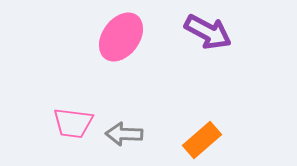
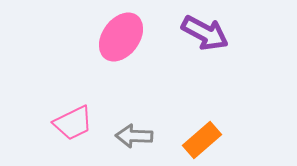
purple arrow: moved 3 px left, 1 px down
pink trapezoid: rotated 33 degrees counterclockwise
gray arrow: moved 10 px right, 2 px down
